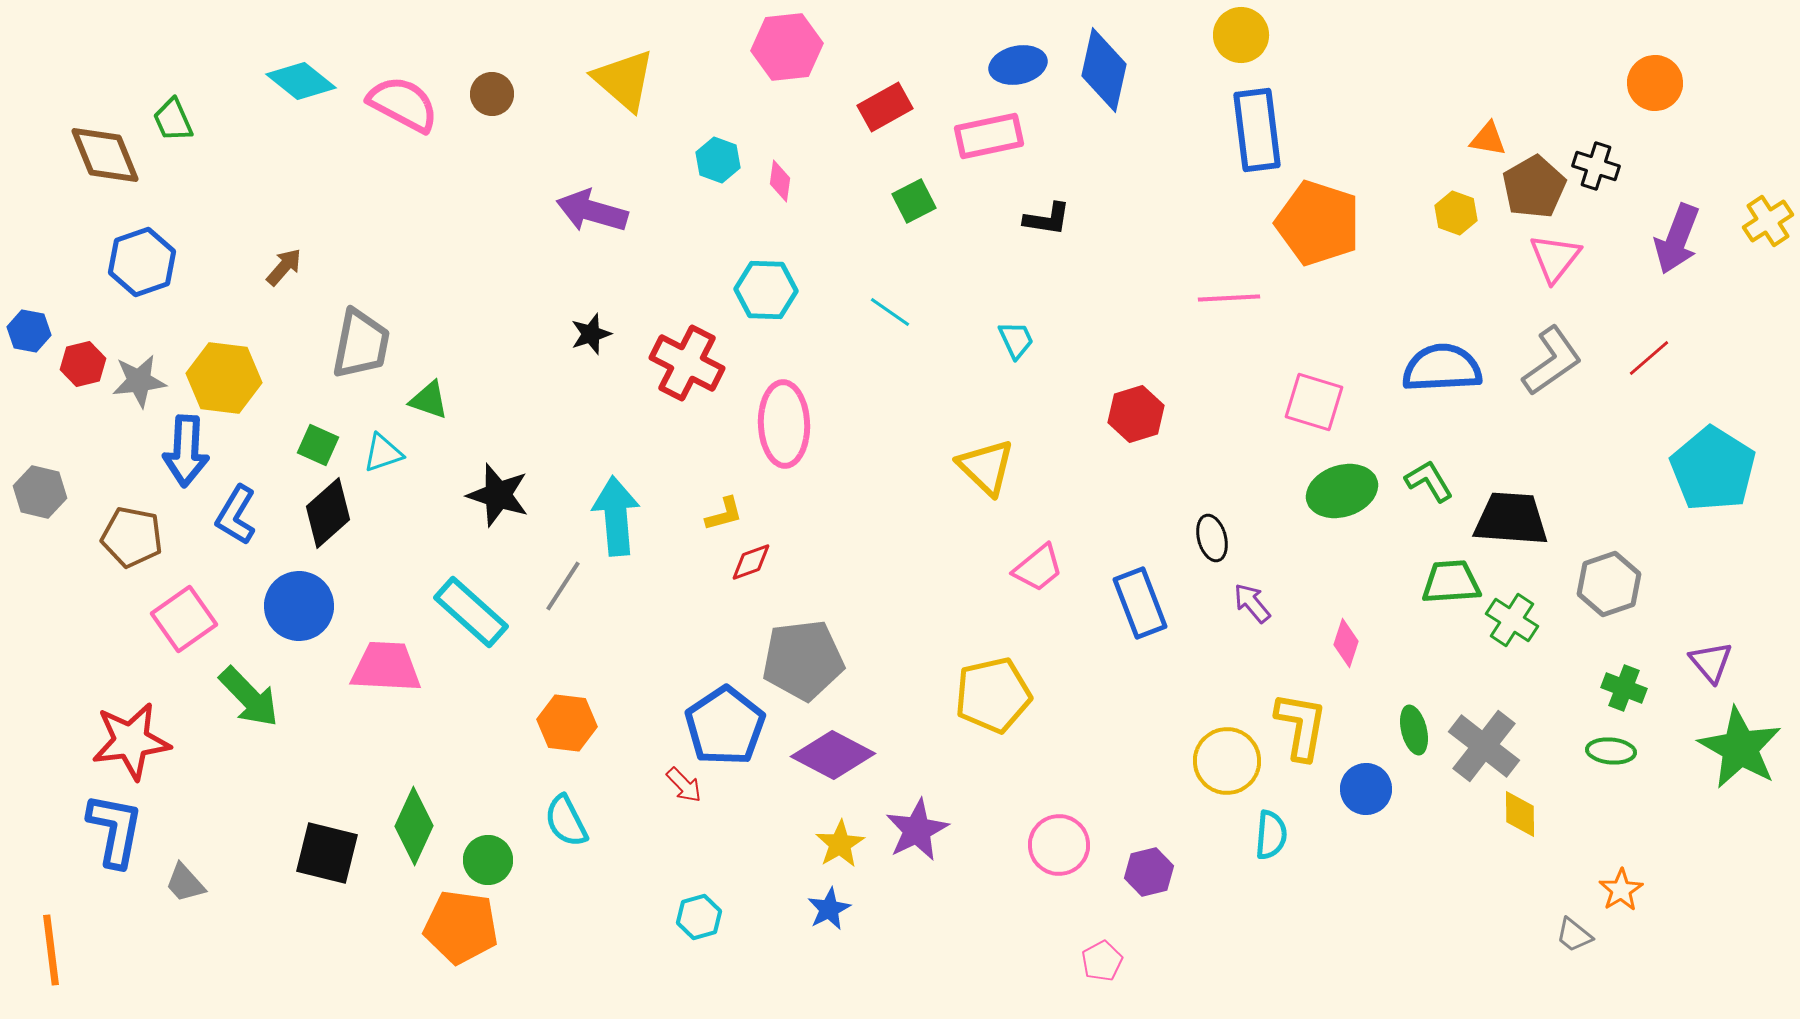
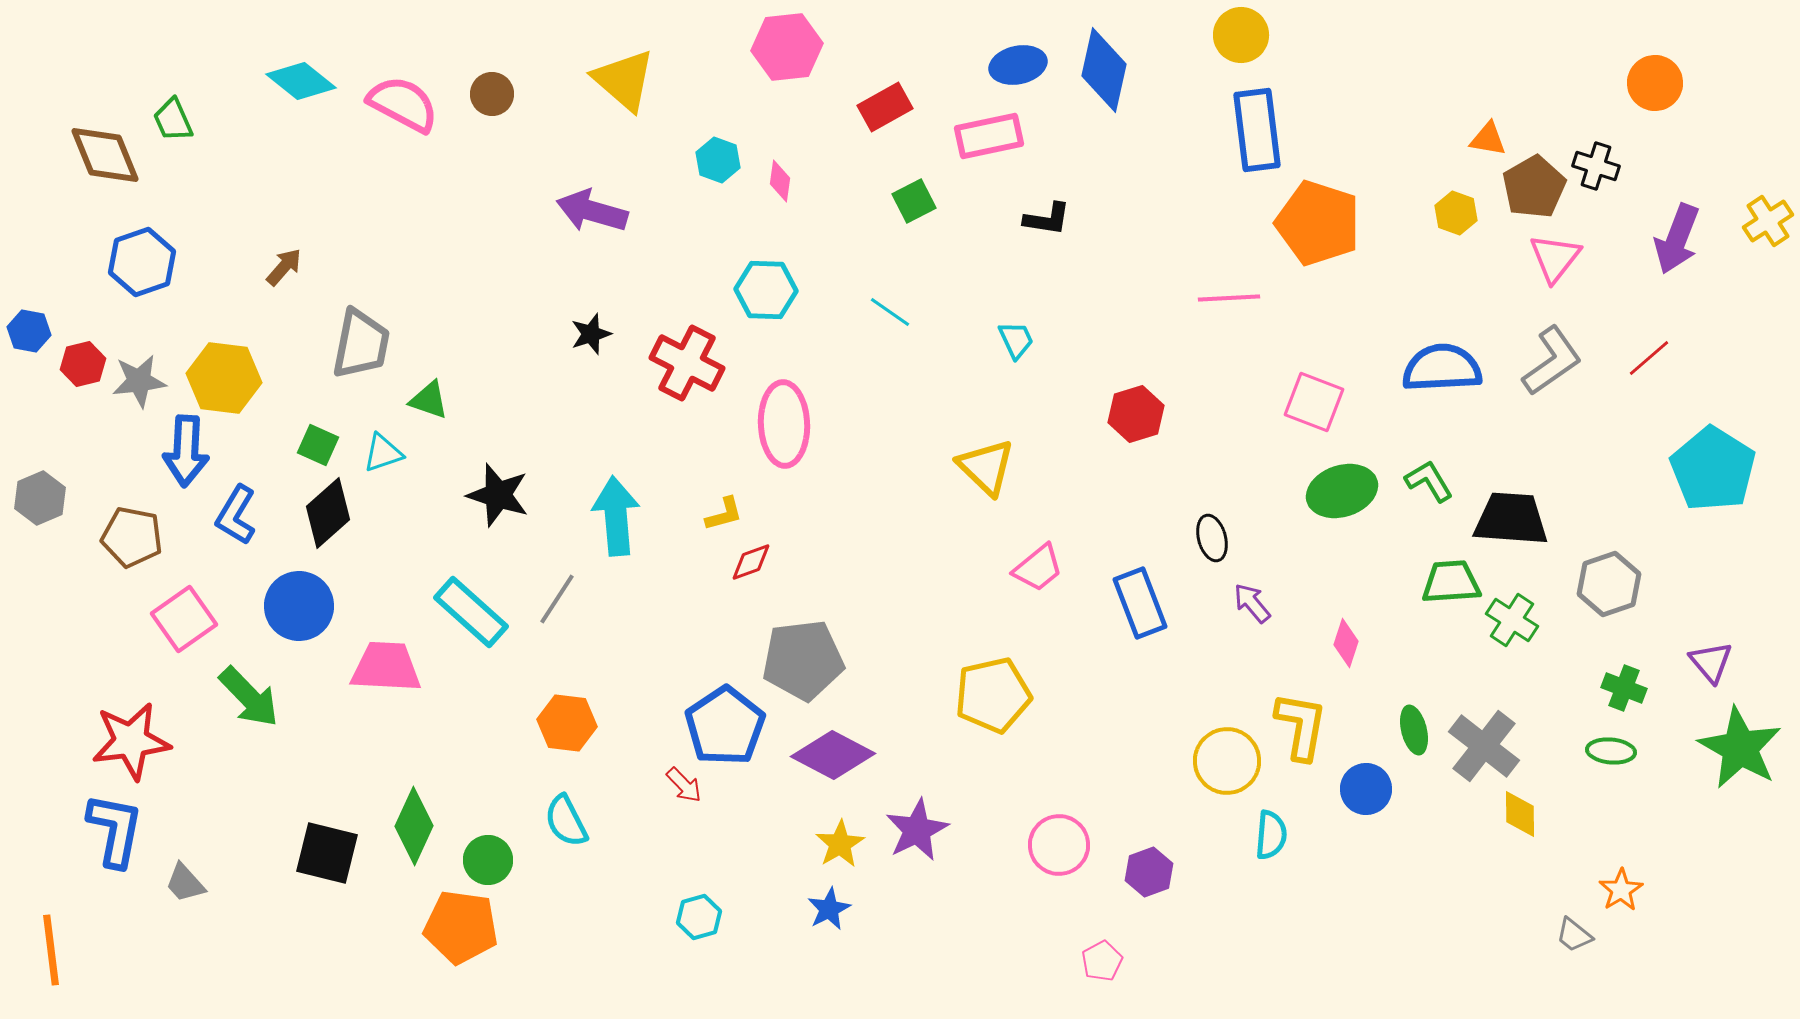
pink square at (1314, 402): rotated 4 degrees clockwise
gray hexagon at (40, 492): moved 6 px down; rotated 24 degrees clockwise
gray line at (563, 586): moved 6 px left, 13 px down
purple hexagon at (1149, 872): rotated 6 degrees counterclockwise
